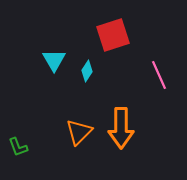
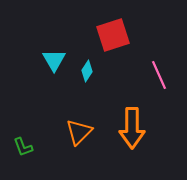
orange arrow: moved 11 px right
green L-shape: moved 5 px right
